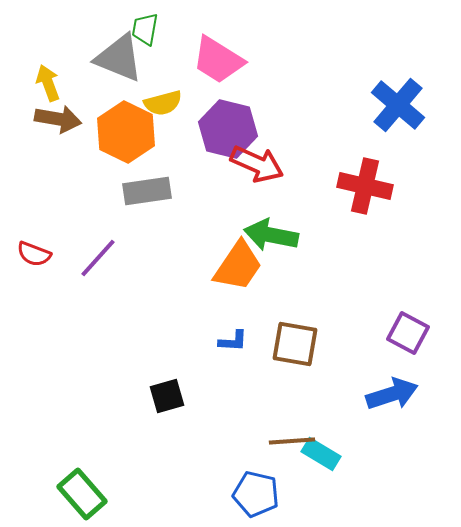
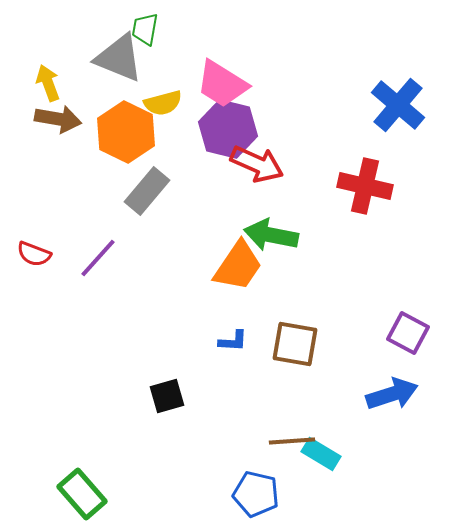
pink trapezoid: moved 4 px right, 24 px down
gray rectangle: rotated 42 degrees counterclockwise
